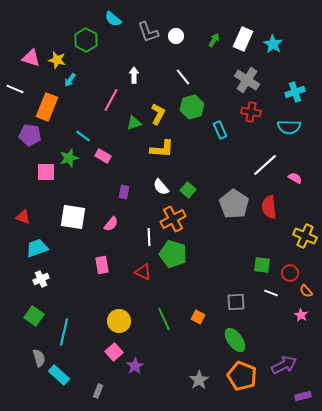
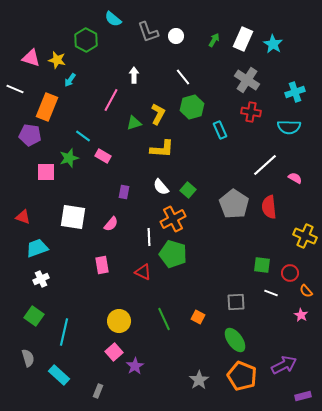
gray semicircle at (39, 358): moved 11 px left
